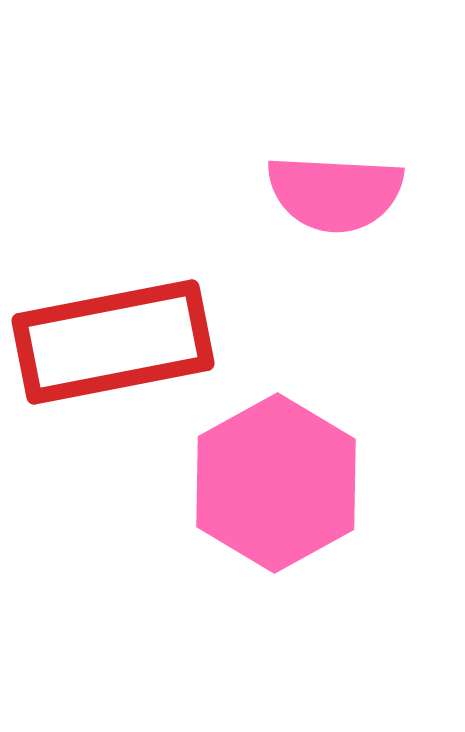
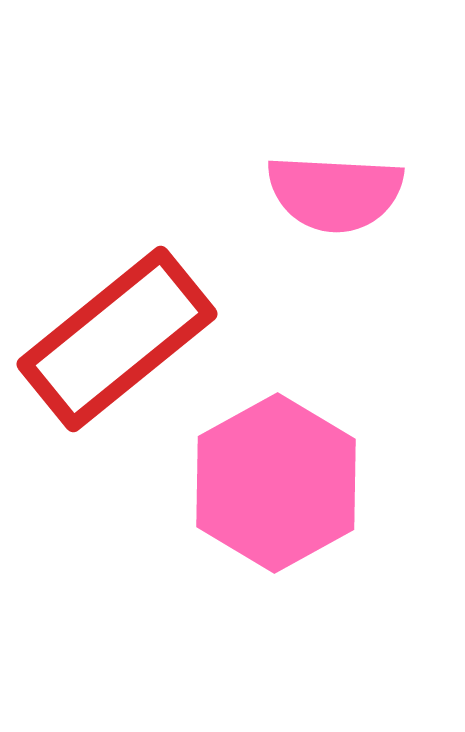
red rectangle: moved 4 px right, 3 px up; rotated 28 degrees counterclockwise
